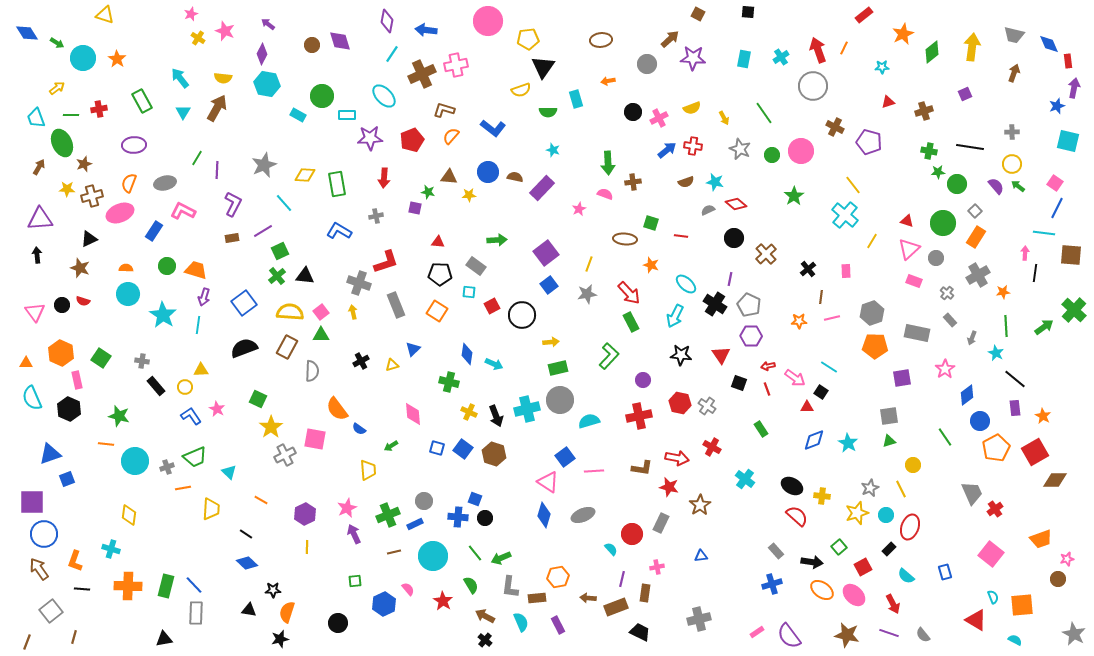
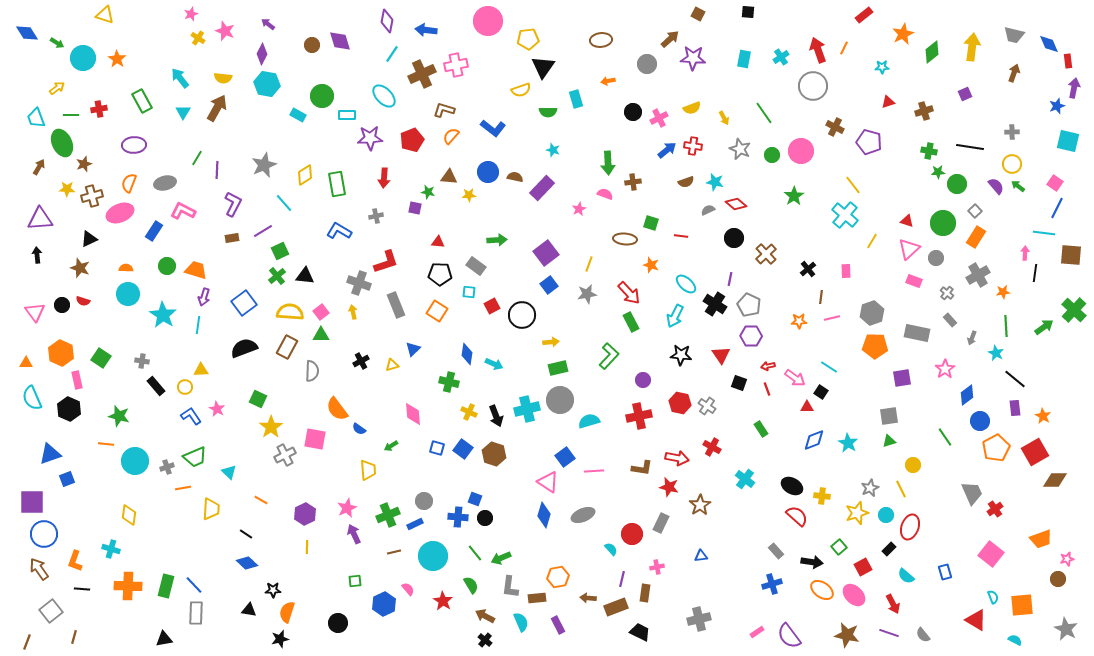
yellow diamond at (305, 175): rotated 35 degrees counterclockwise
gray star at (1074, 634): moved 8 px left, 5 px up
